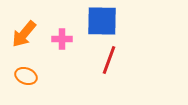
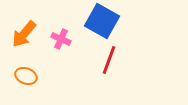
blue square: rotated 28 degrees clockwise
pink cross: moved 1 px left; rotated 24 degrees clockwise
